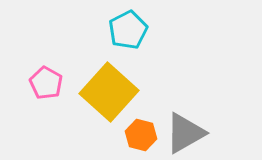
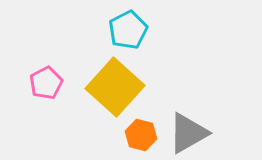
pink pentagon: rotated 16 degrees clockwise
yellow square: moved 6 px right, 5 px up
gray triangle: moved 3 px right
